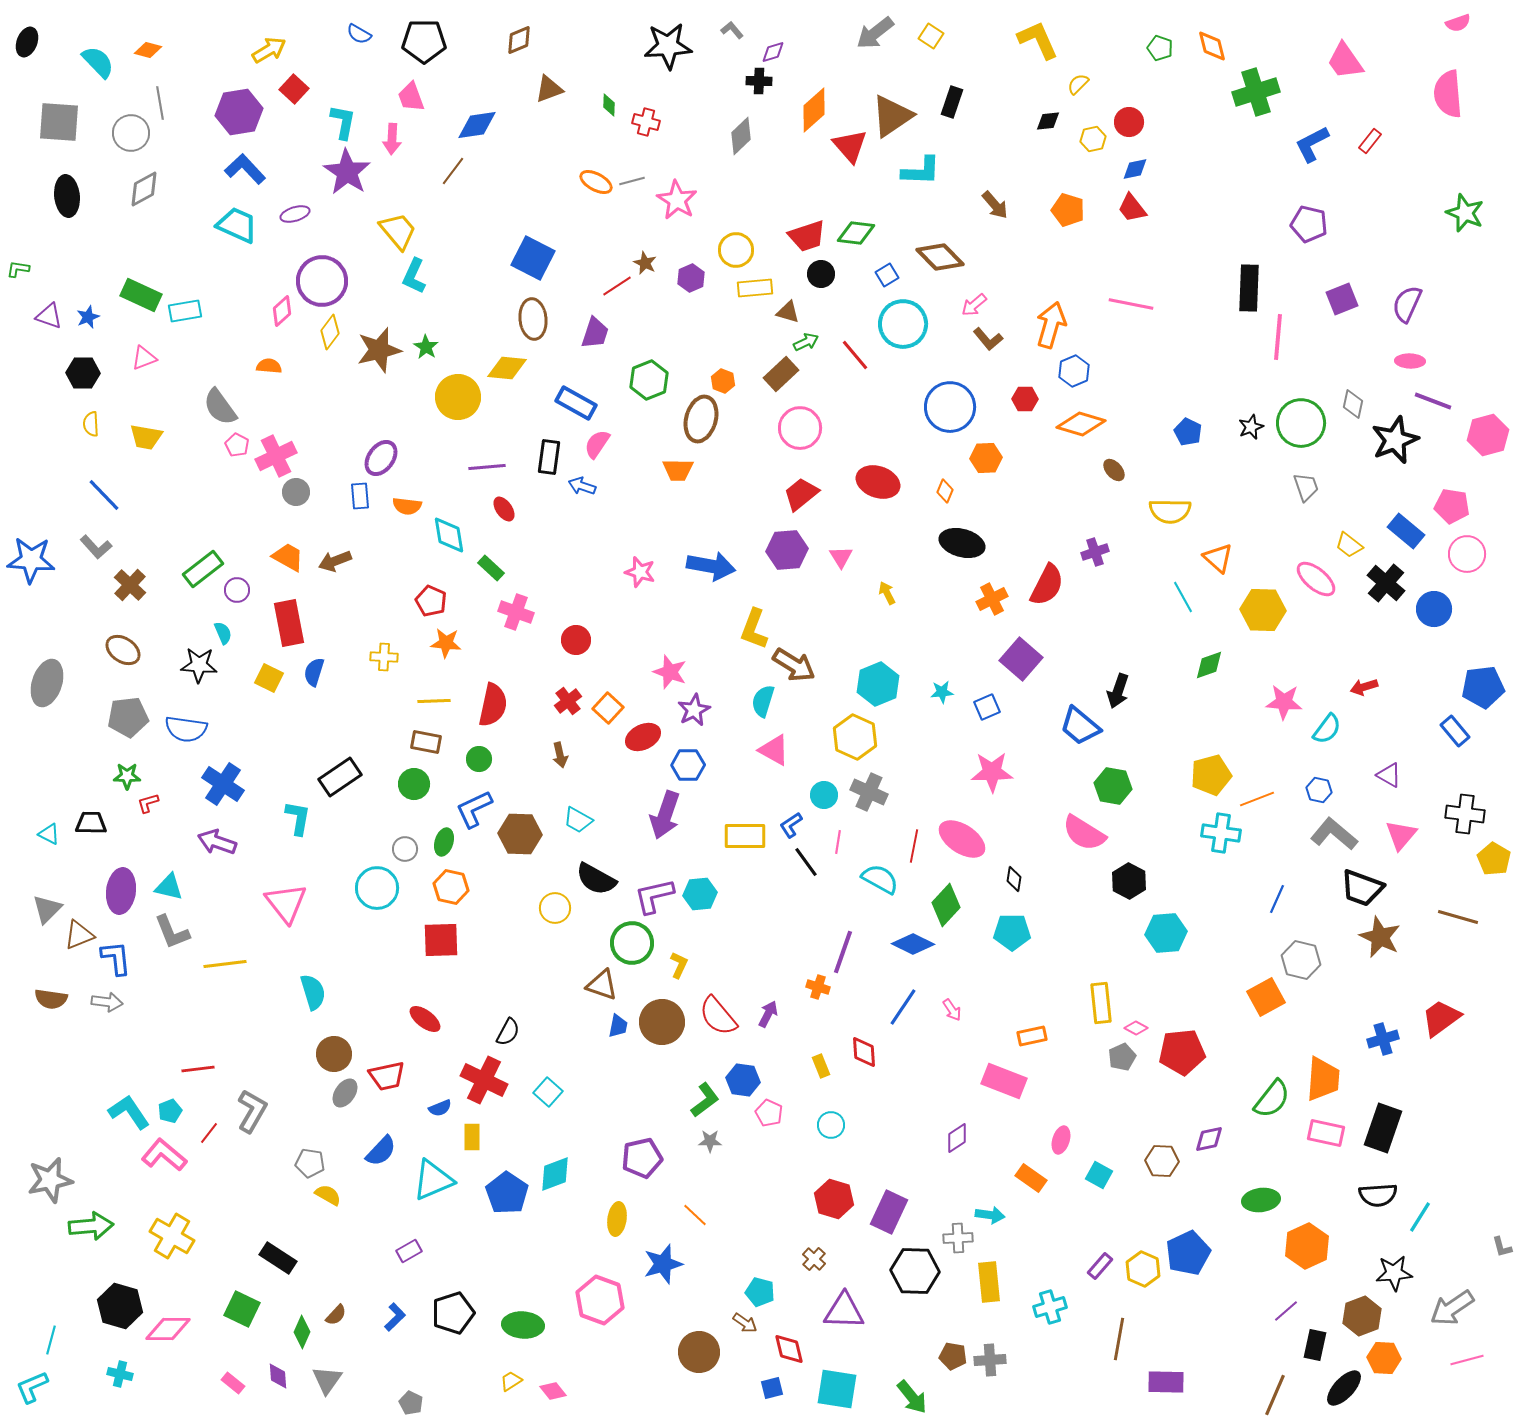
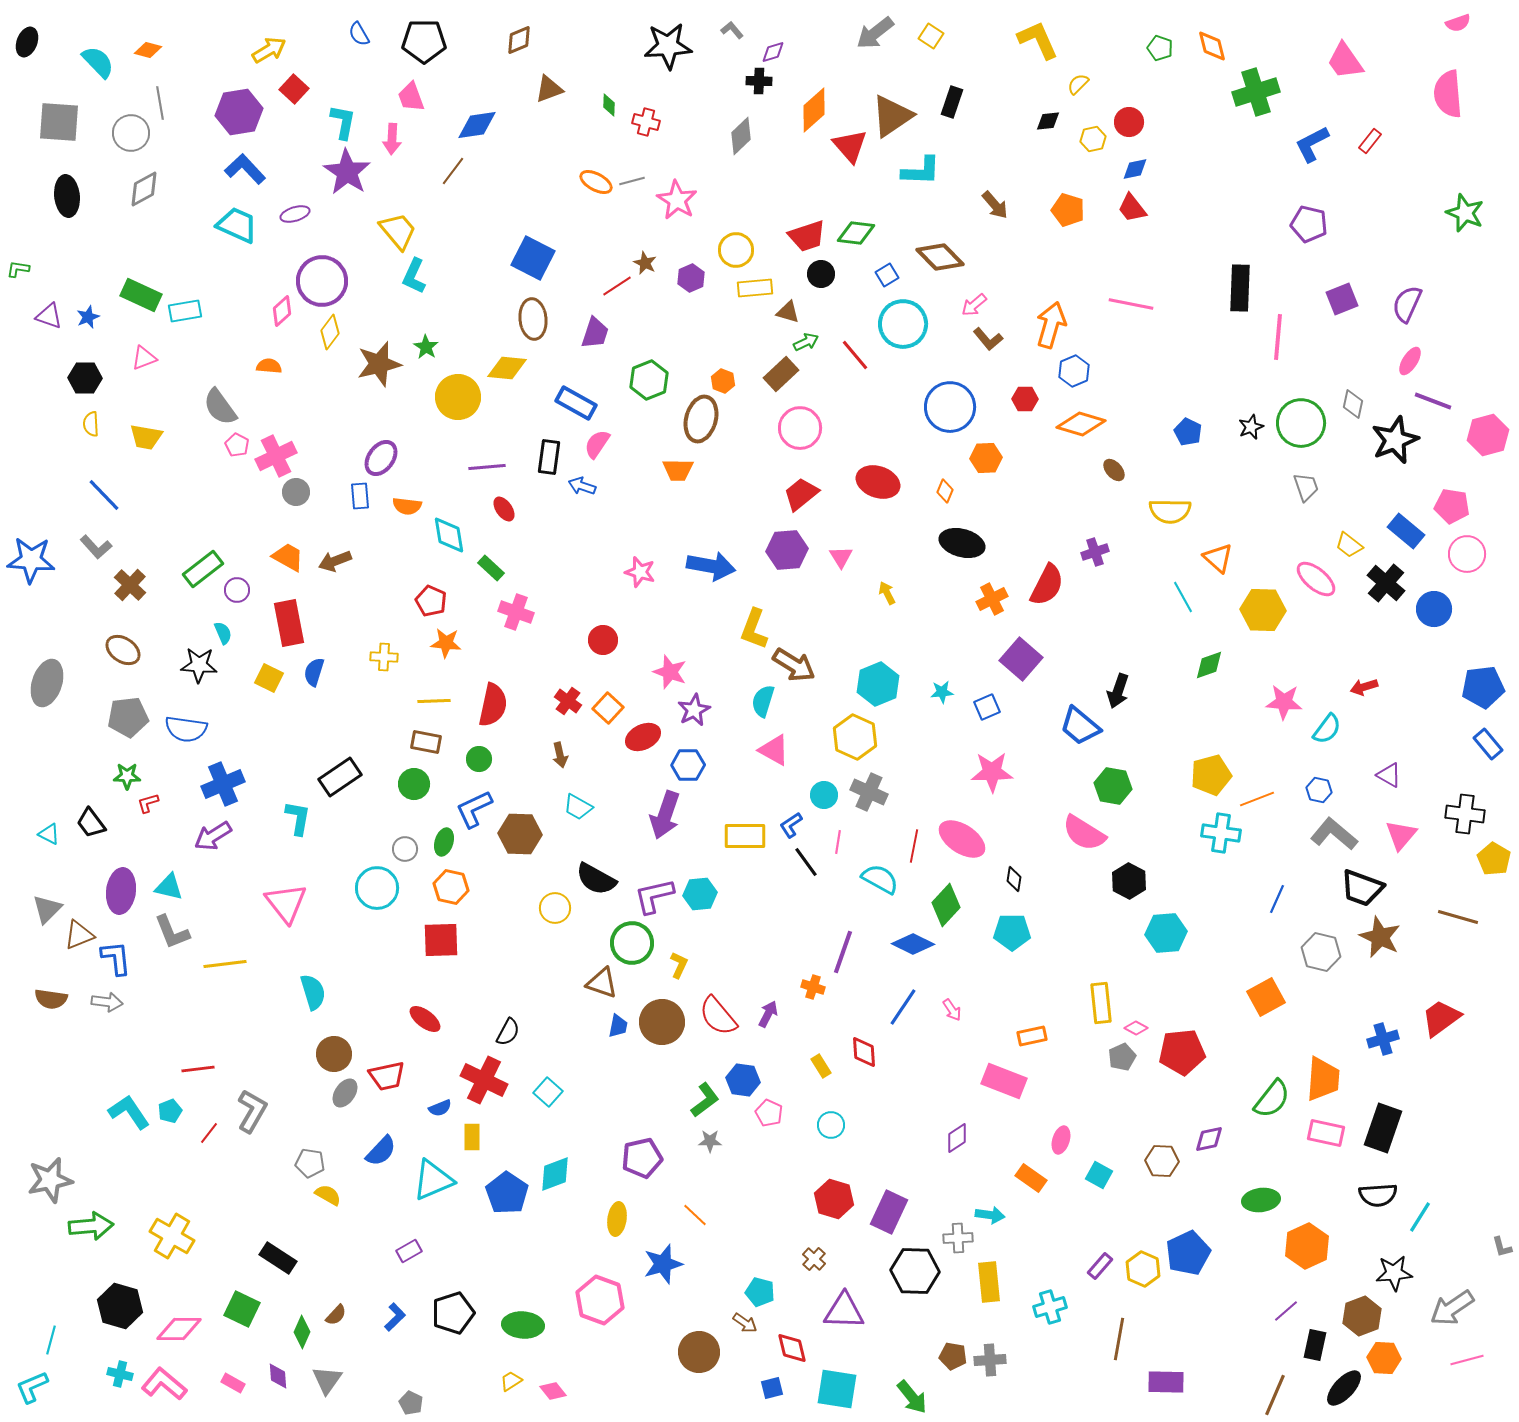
blue semicircle at (359, 34): rotated 30 degrees clockwise
black rectangle at (1249, 288): moved 9 px left
brown star at (379, 350): moved 14 px down
pink ellipse at (1410, 361): rotated 60 degrees counterclockwise
black hexagon at (83, 373): moved 2 px right, 5 px down
red circle at (576, 640): moved 27 px right
red cross at (568, 701): rotated 16 degrees counterclockwise
blue rectangle at (1455, 731): moved 33 px right, 13 px down
blue cross at (223, 784): rotated 33 degrees clockwise
cyan trapezoid at (578, 820): moved 13 px up
black trapezoid at (91, 823): rotated 128 degrees counterclockwise
purple arrow at (217, 842): moved 4 px left, 6 px up; rotated 51 degrees counterclockwise
gray hexagon at (1301, 960): moved 20 px right, 8 px up
brown triangle at (602, 985): moved 2 px up
orange cross at (818, 987): moved 5 px left
yellow rectangle at (821, 1066): rotated 10 degrees counterclockwise
pink L-shape at (164, 1155): moved 229 px down
pink diamond at (168, 1329): moved 11 px right
red diamond at (789, 1349): moved 3 px right, 1 px up
pink rectangle at (233, 1383): rotated 10 degrees counterclockwise
